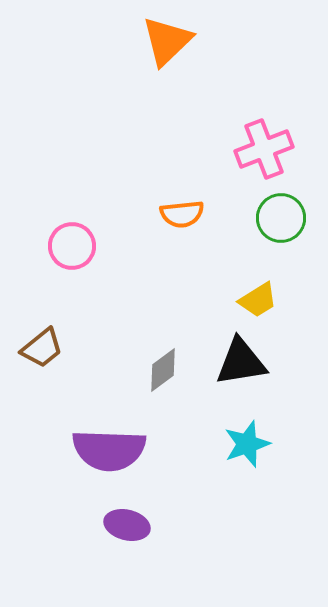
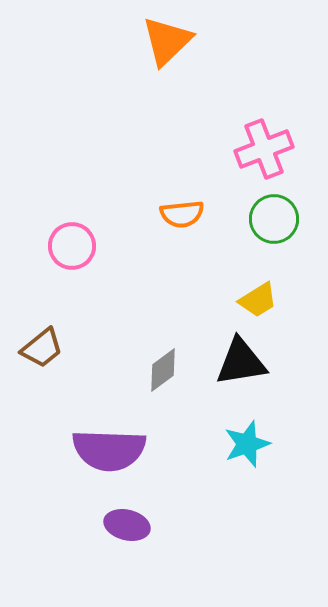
green circle: moved 7 px left, 1 px down
